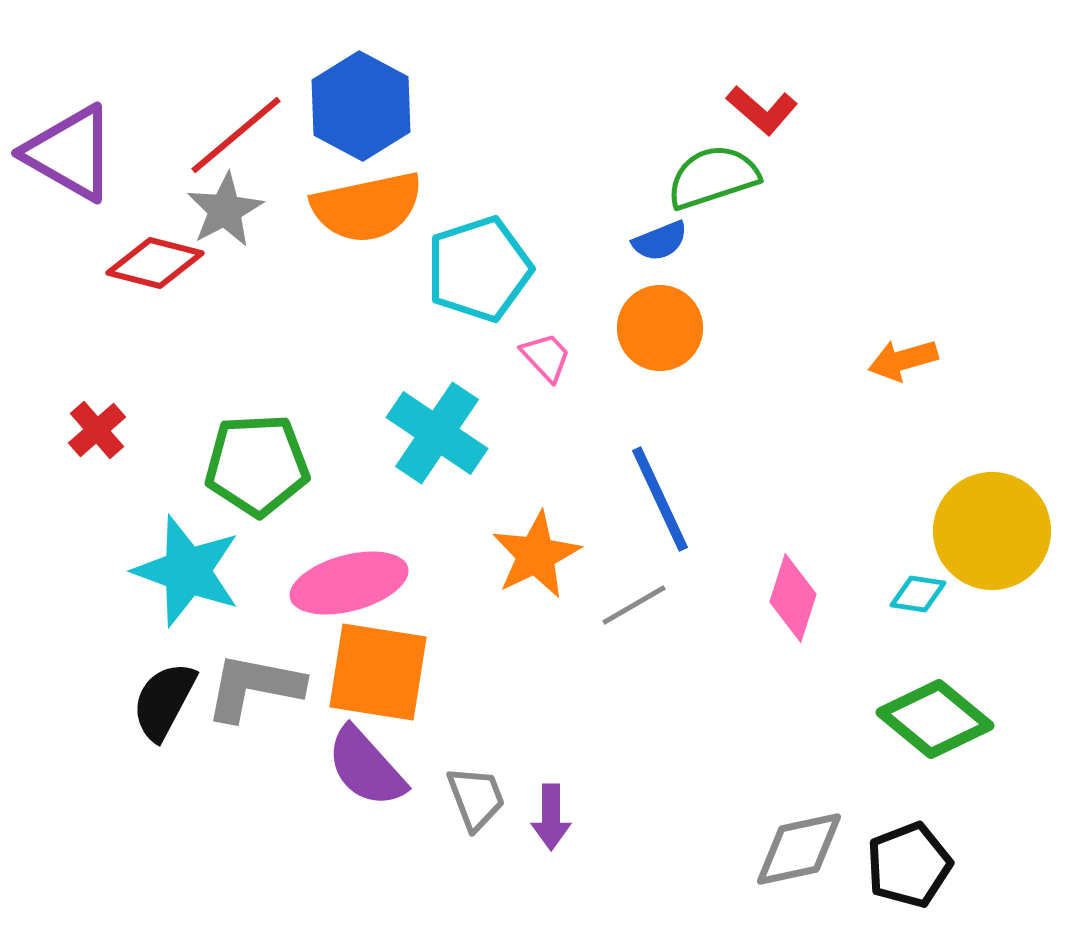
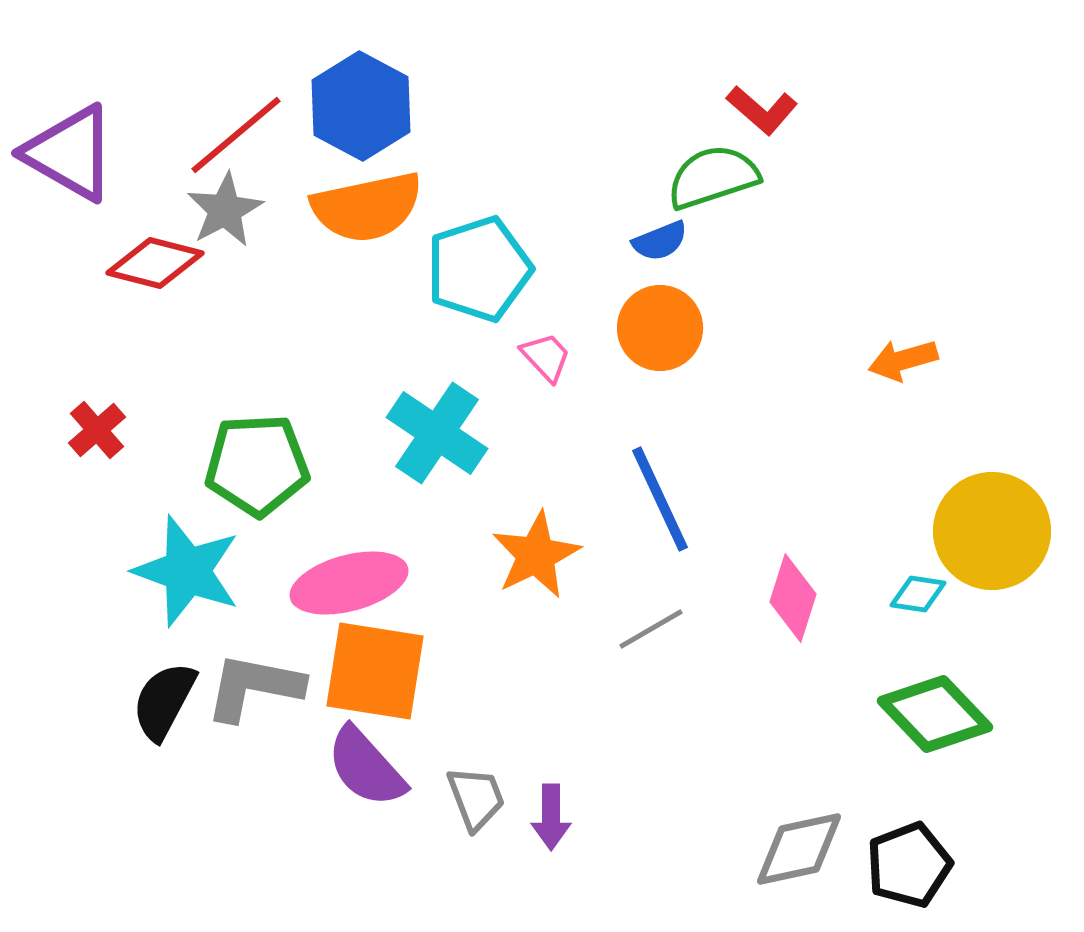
gray line: moved 17 px right, 24 px down
orange square: moved 3 px left, 1 px up
green diamond: moved 5 px up; rotated 7 degrees clockwise
